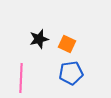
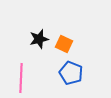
orange square: moved 3 px left
blue pentagon: rotated 30 degrees clockwise
